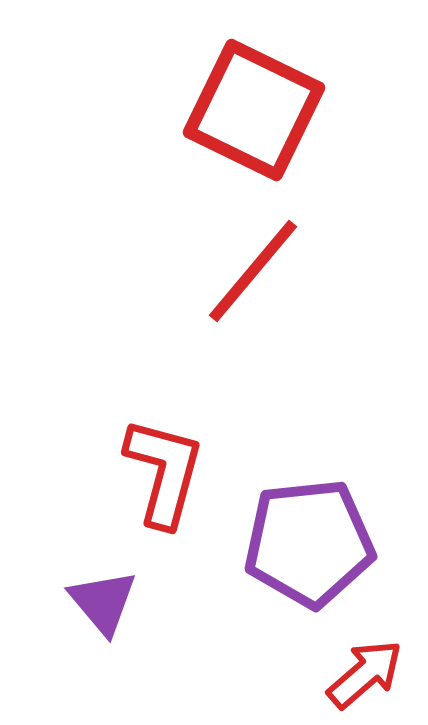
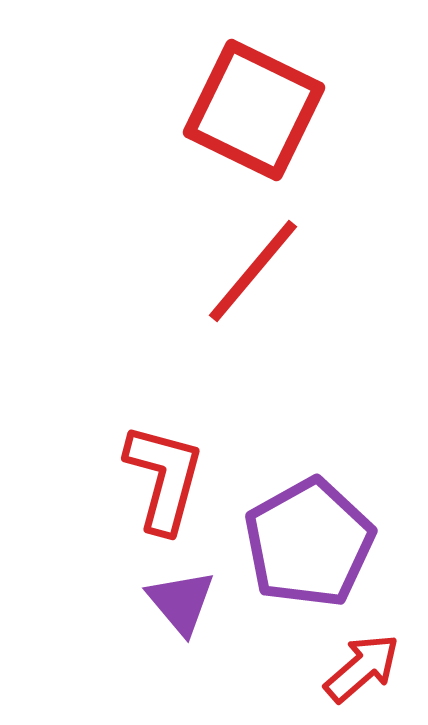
red L-shape: moved 6 px down
purple pentagon: rotated 23 degrees counterclockwise
purple triangle: moved 78 px right
red arrow: moved 3 px left, 6 px up
